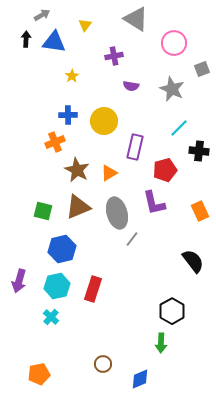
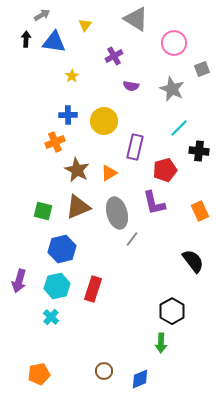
purple cross: rotated 18 degrees counterclockwise
brown circle: moved 1 px right, 7 px down
